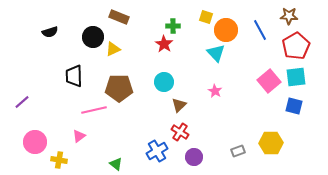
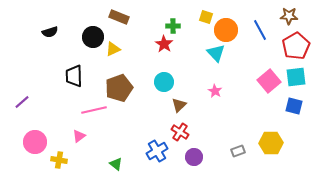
brown pentagon: rotated 20 degrees counterclockwise
